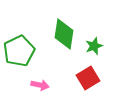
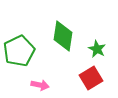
green diamond: moved 1 px left, 2 px down
green star: moved 3 px right, 3 px down; rotated 24 degrees counterclockwise
red square: moved 3 px right
